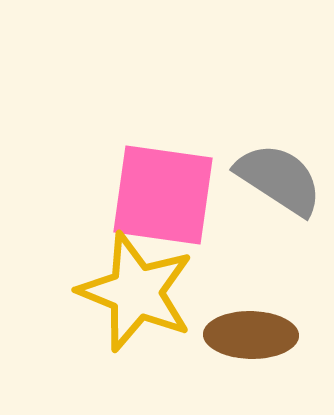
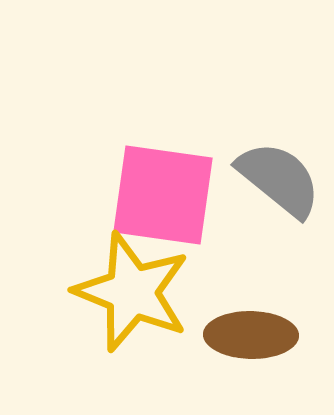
gray semicircle: rotated 6 degrees clockwise
yellow star: moved 4 px left
